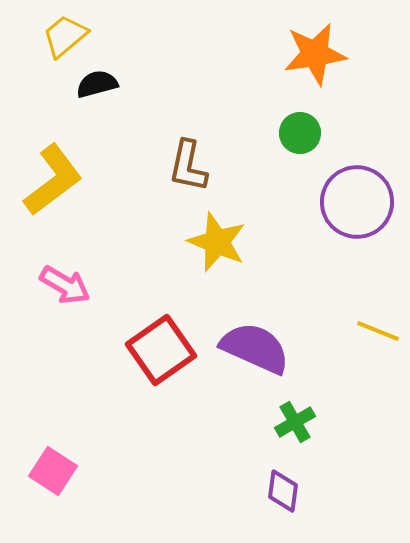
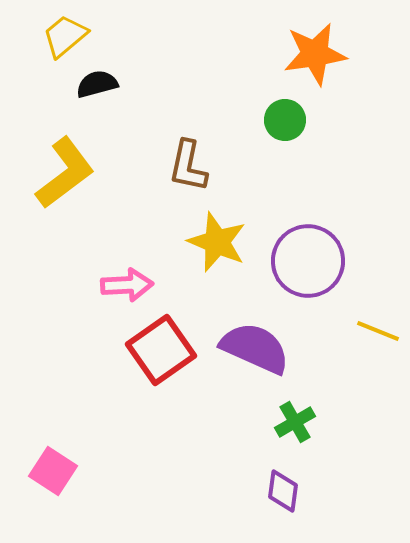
green circle: moved 15 px left, 13 px up
yellow L-shape: moved 12 px right, 7 px up
purple circle: moved 49 px left, 59 px down
pink arrow: moved 62 px right; rotated 33 degrees counterclockwise
